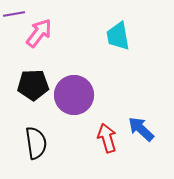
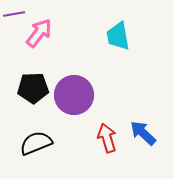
black pentagon: moved 3 px down
blue arrow: moved 2 px right, 4 px down
black semicircle: rotated 104 degrees counterclockwise
